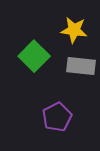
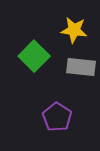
gray rectangle: moved 1 px down
purple pentagon: rotated 12 degrees counterclockwise
